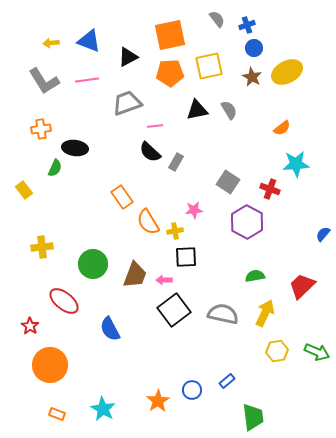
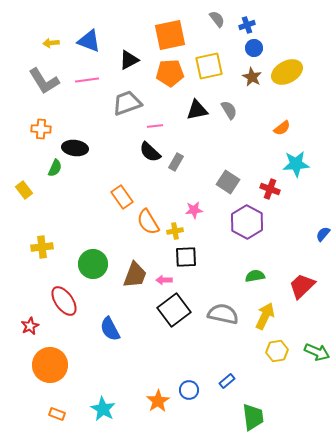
black triangle at (128, 57): moved 1 px right, 3 px down
orange cross at (41, 129): rotated 12 degrees clockwise
red ellipse at (64, 301): rotated 16 degrees clockwise
yellow arrow at (265, 313): moved 3 px down
red star at (30, 326): rotated 12 degrees clockwise
blue circle at (192, 390): moved 3 px left
